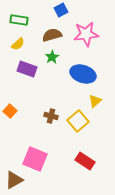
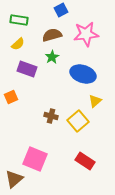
orange square: moved 1 px right, 14 px up; rotated 24 degrees clockwise
brown triangle: moved 1 px up; rotated 12 degrees counterclockwise
